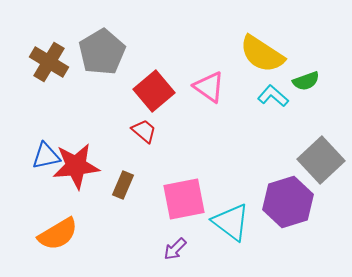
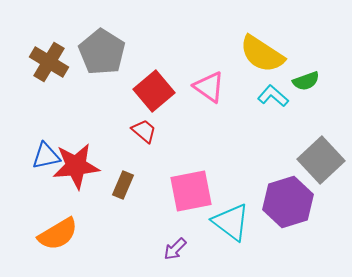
gray pentagon: rotated 9 degrees counterclockwise
pink square: moved 7 px right, 8 px up
